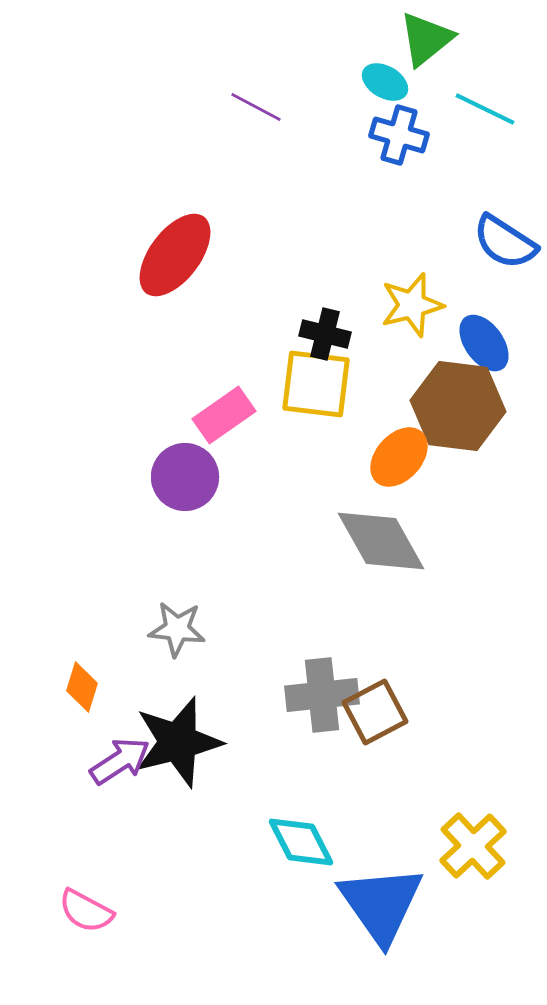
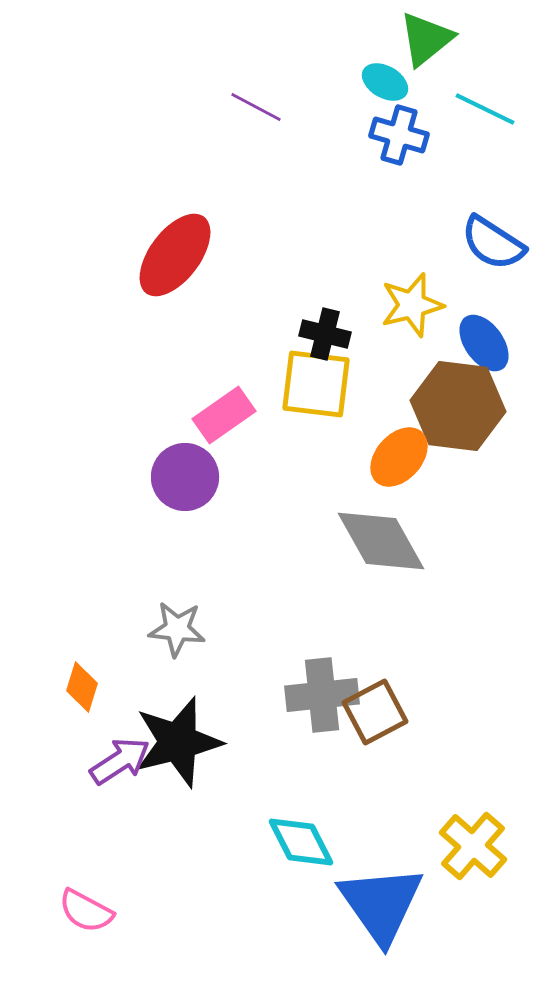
blue semicircle: moved 12 px left, 1 px down
yellow cross: rotated 6 degrees counterclockwise
